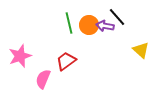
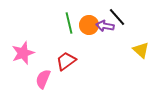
pink star: moved 3 px right, 3 px up
